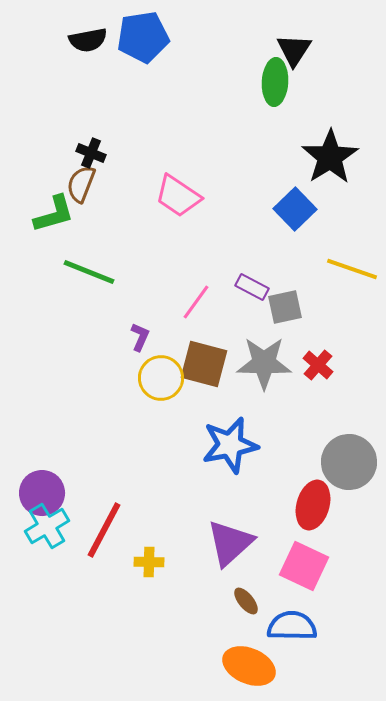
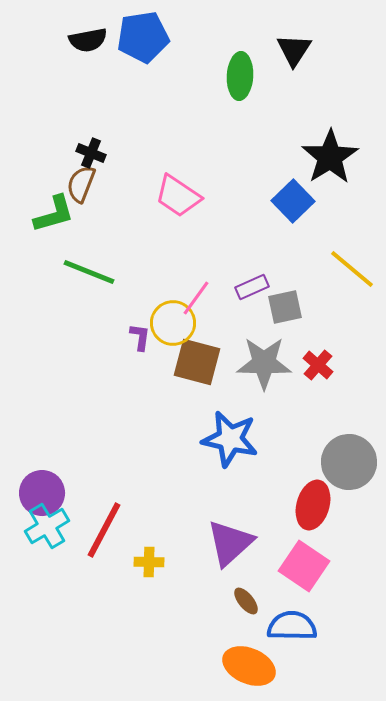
green ellipse: moved 35 px left, 6 px up
blue square: moved 2 px left, 8 px up
yellow line: rotated 21 degrees clockwise
purple rectangle: rotated 52 degrees counterclockwise
pink line: moved 4 px up
purple L-shape: rotated 16 degrees counterclockwise
brown square: moved 7 px left, 2 px up
yellow circle: moved 12 px right, 55 px up
blue star: moved 6 px up; rotated 24 degrees clockwise
pink square: rotated 9 degrees clockwise
